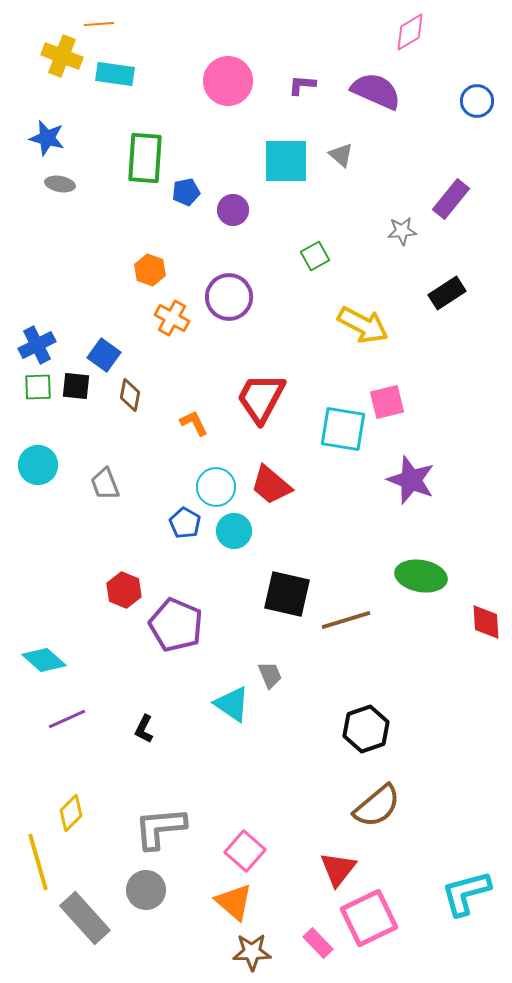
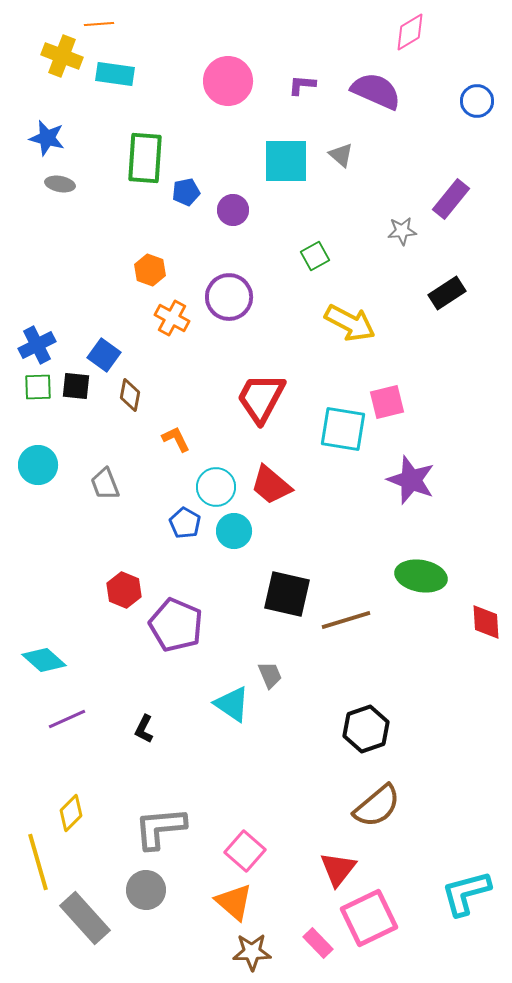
yellow arrow at (363, 325): moved 13 px left, 2 px up
orange L-shape at (194, 423): moved 18 px left, 16 px down
